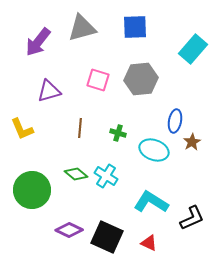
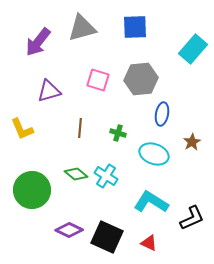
blue ellipse: moved 13 px left, 7 px up
cyan ellipse: moved 4 px down
